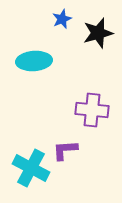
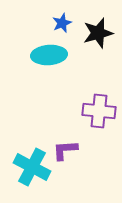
blue star: moved 4 px down
cyan ellipse: moved 15 px right, 6 px up
purple cross: moved 7 px right, 1 px down
cyan cross: moved 1 px right, 1 px up
